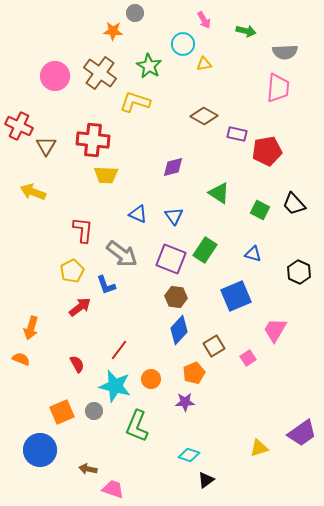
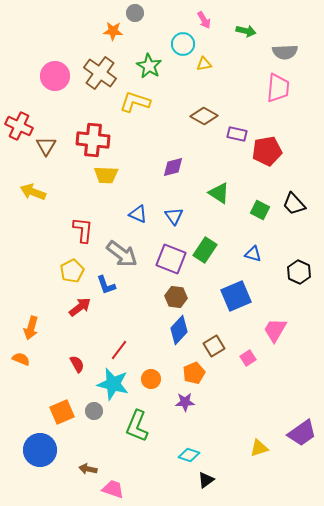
cyan star at (115, 386): moved 2 px left, 2 px up
